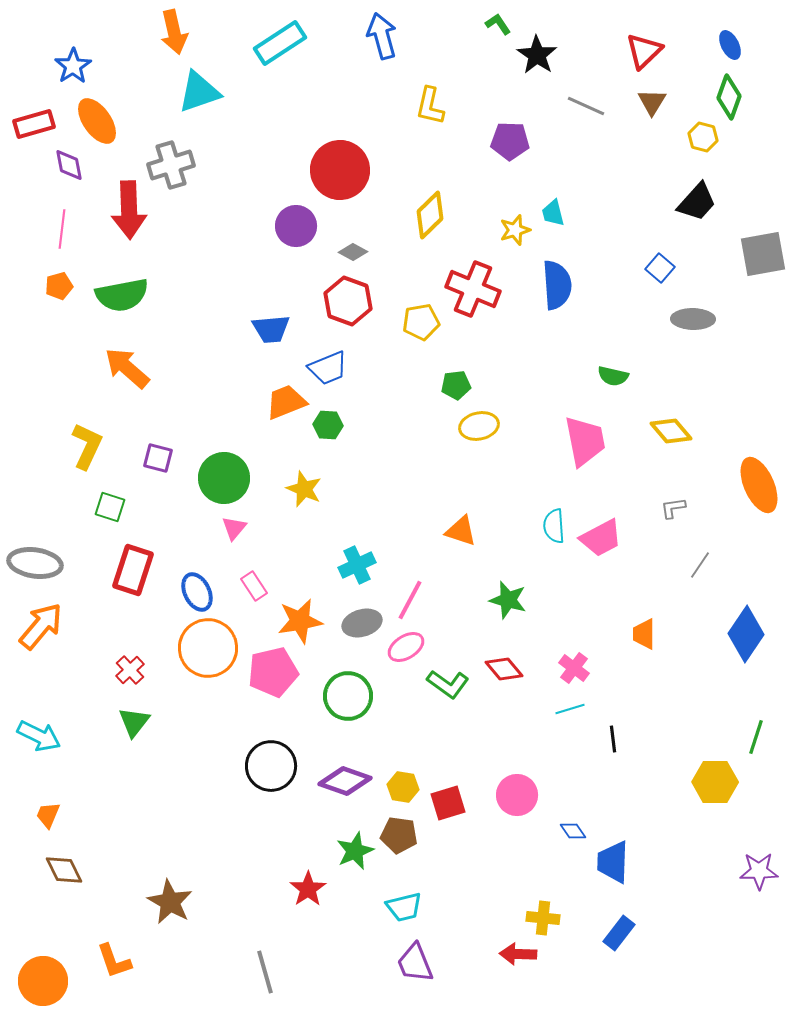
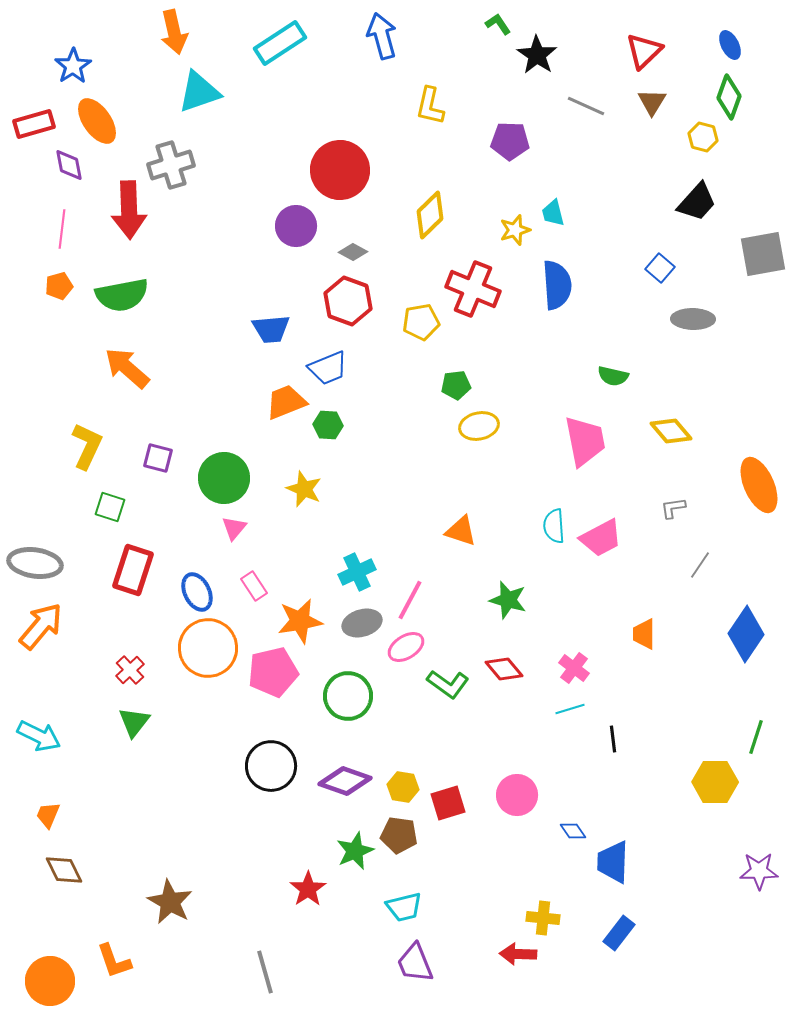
cyan cross at (357, 565): moved 7 px down
orange circle at (43, 981): moved 7 px right
